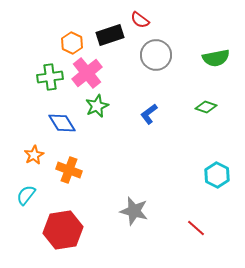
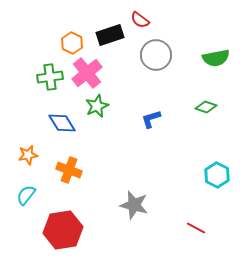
blue L-shape: moved 2 px right, 5 px down; rotated 20 degrees clockwise
orange star: moved 6 px left; rotated 18 degrees clockwise
gray star: moved 6 px up
red line: rotated 12 degrees counterclockwise
